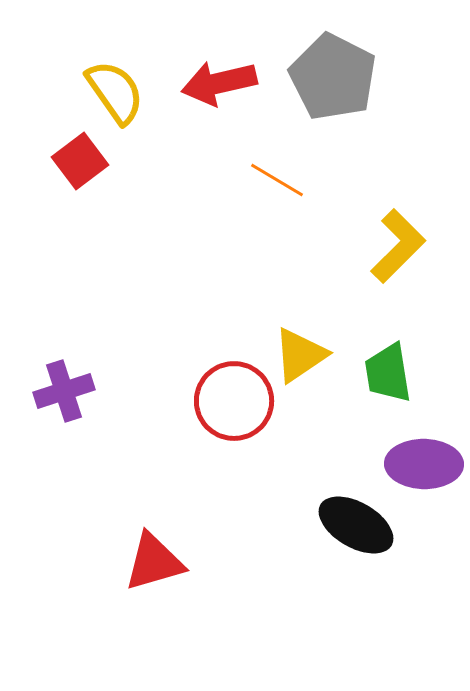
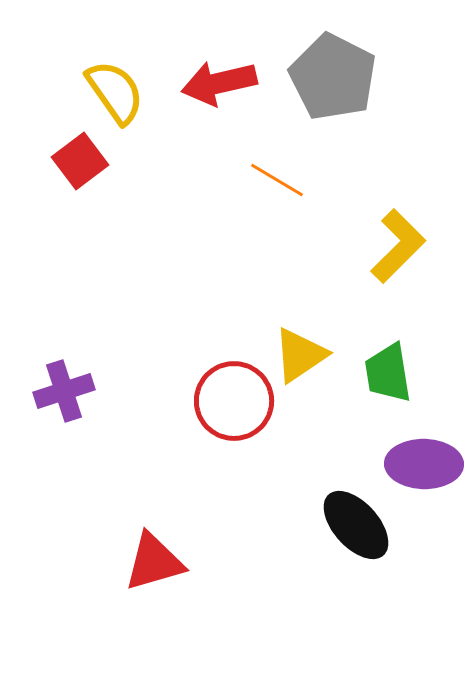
black ellipse: rotated 18 degrees clockwise
